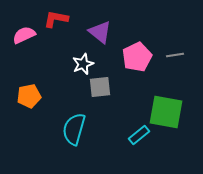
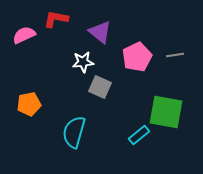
white star: moved 2 px up; rotated 15 degrees clockwise
gray square: rotated 30 degrees clockwise
orange pentagon: moved 8 px down
cyan semicircle: moved 3 px down
